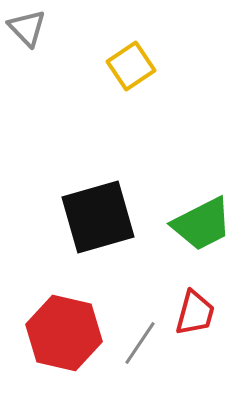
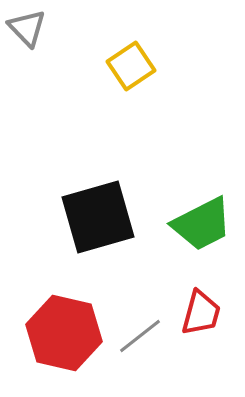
red trapezoid: moved 6 px right
gray line: moved 7 px up; rotated 18 degrees clockwise
